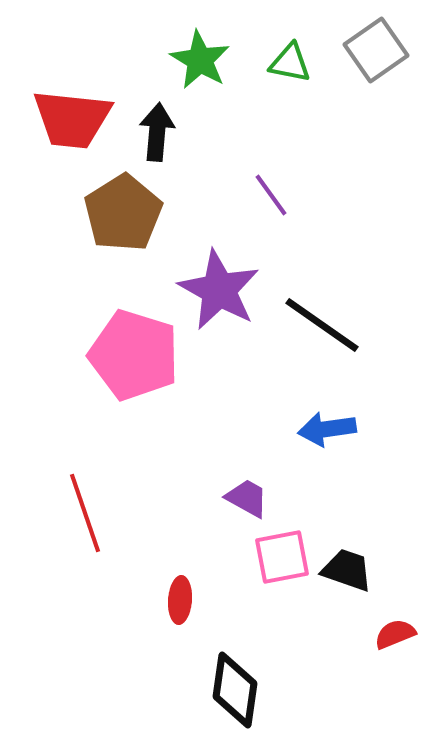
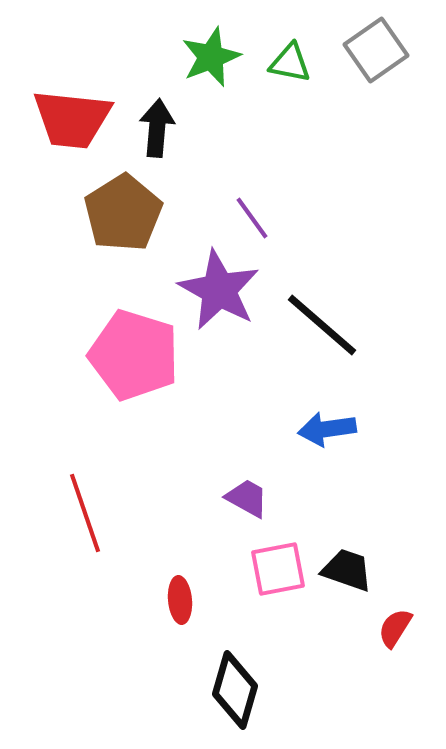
green star: moved 11 px right, 3 px up; rotated 20 degrees clockwise
black arrow: moved 4 px up
purple line: moved 19 px left, 23 px down
black line: rotated 6 degrees clockwise
pink square: moved 4 px left, 12 px down
red ellipse: rotated 9 degrees counterclockwise
red semicircle: moved 6 px up; rotated 36 degrees counterclockwise
black diamond: rotated 8 degrees clockwise
